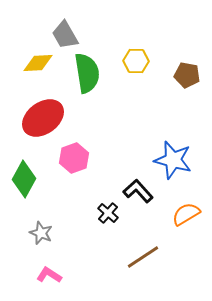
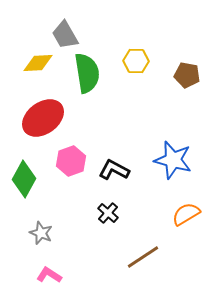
pink hexagon: moved 3 px left, 3 px down
black L-shape: moved 24 px left, 21 px up; rotated 20 degrees counterclockwise
